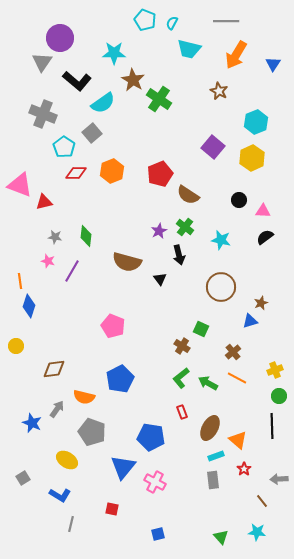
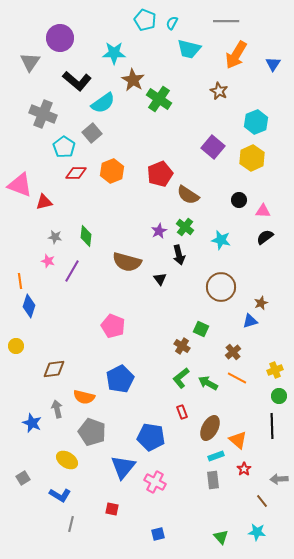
gray triangle at (42, 62): moved 12 px left
gray arrow at (57, 409): rotated 48 degrees counterclockwise
